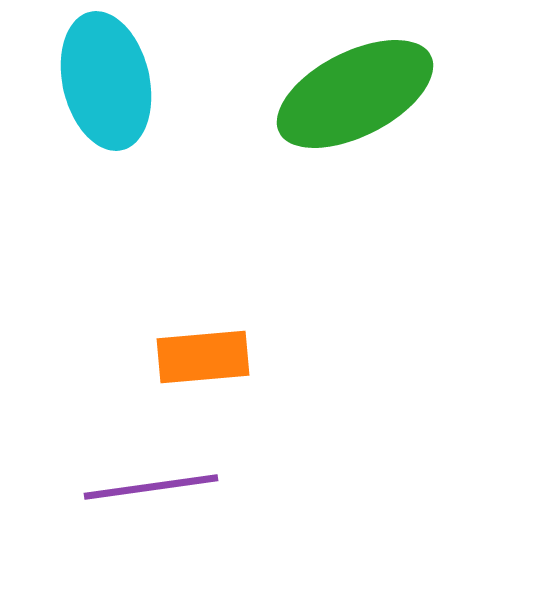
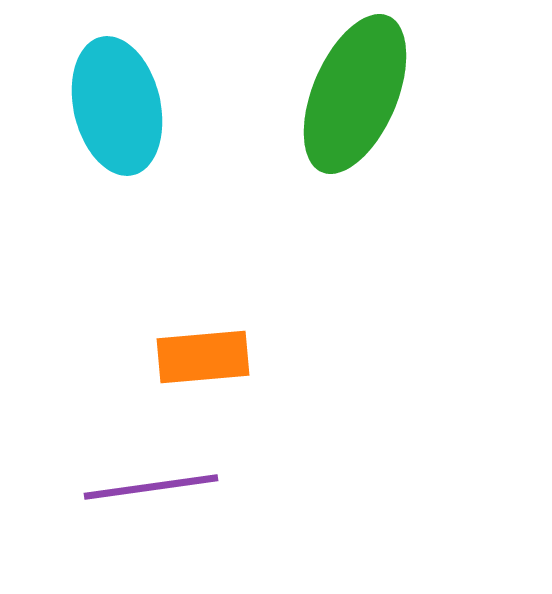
cyan ellipse: moved 11 px right, 25 px down
green ellipse: rotated 40 degrees counterclockwise
